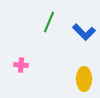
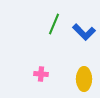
green line: moved 5 px right, 2 px down
pink cross: moved 20 px right, 9 px down
